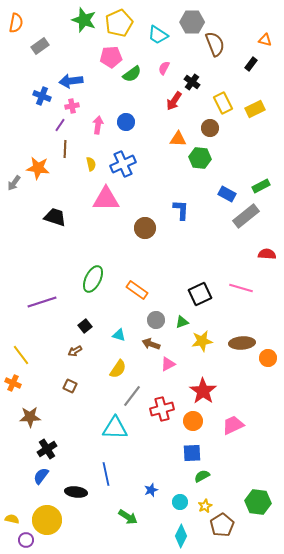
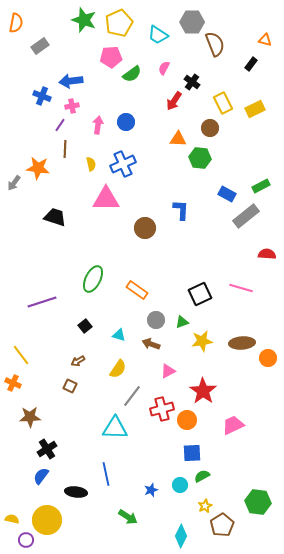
brown arrow at (75, 351): moved 3 px right, 10 px down
pink triangle at (168, 364): moved 7 px down
orange circle at (193, 421): moved 6 px left, 1 px up
cyan circle at (180, 502): moved 17 px up
